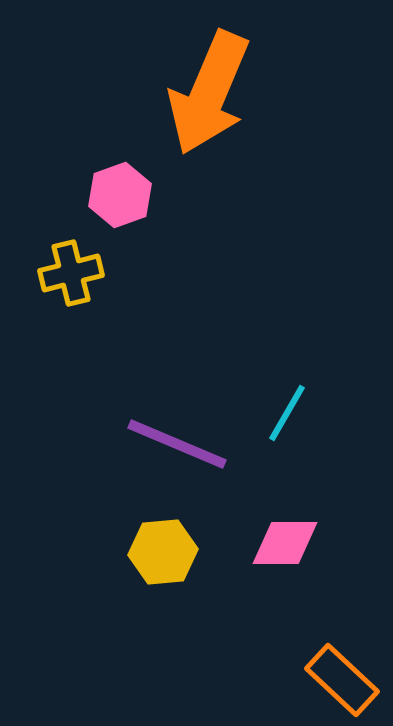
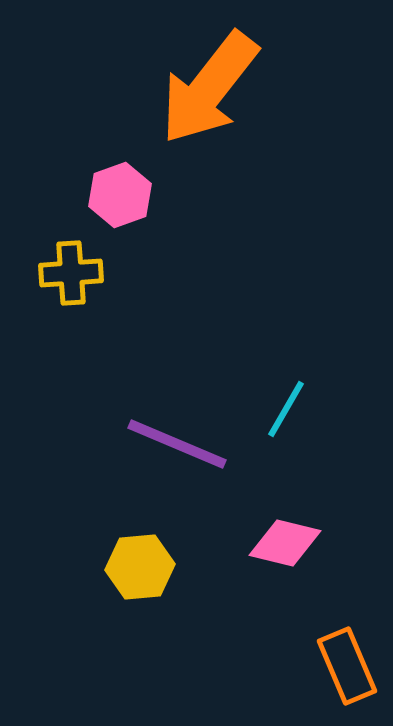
orange arrow: moved 5 px up; rotated 15 degrees clockwise
yellow cross: rotated 10 degrees clockwise
cyan line: moved 1 px left, 4 px up
pink diamond: rotated 14 degrees clockwise
yellow hexagon: moved 23 px left, 15 px down
orange rectangle: moved 5 px right, 14 px up; rotated 24 degrees clockwise
